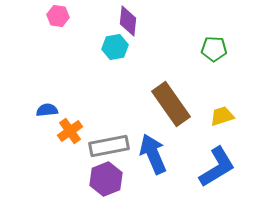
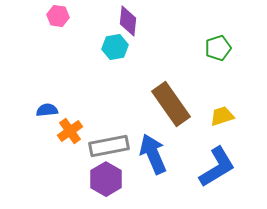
green pentagon: moved 4 px right, 1 px up; rotated 20 degrees counterclockwise
purple hexagon: rotated 8 degrees counterclockwise
